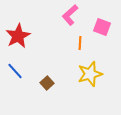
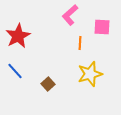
pink square: rotated 18 degrees counterclockwise
brown square: moved 1 px right, 1 px down
